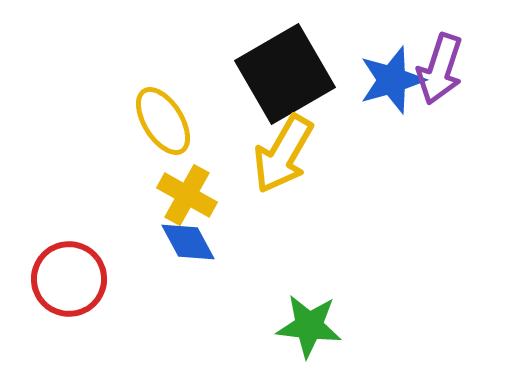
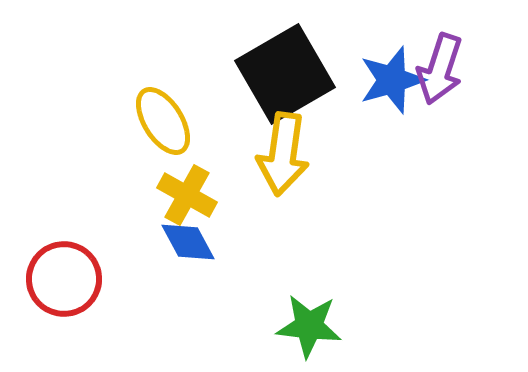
yellow arrow: rotated 22 degrees counterclockwise
red circle: moved 5 px left
